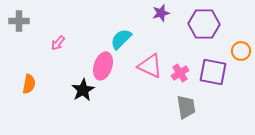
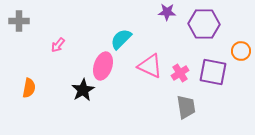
purple star: moved 6 px right, 1 px up; rotated 18 degrees clockwise
pink arrow: moved 2 px down
orange semicircle: moved 4 px down
